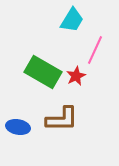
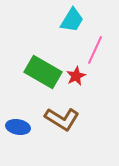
brown L-shape: rotated 32 degrees clockwise
